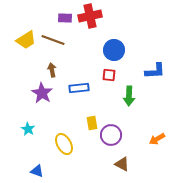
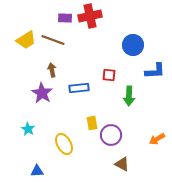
blue circle: moved 19 px right, 5 px up
blue triangle: rotated 24 degrees counterclockwise
